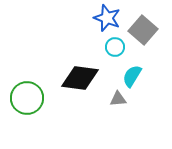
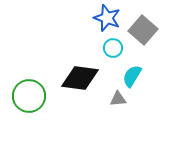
cyan circle: moved 2 px left, 1 px down
green circle: moved 2 px right, 2 px up
